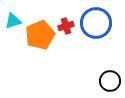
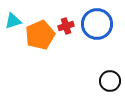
blue circle: moved 1 px right, 1 px down
